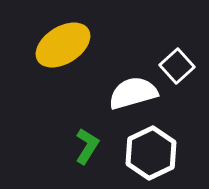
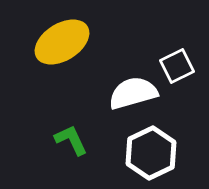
yellow ellipse: moved 1 px left, 3 px up
white square: rotated 16 degrees clockwise
green L-shape: moved 16 px left, 6 px up; rotated 57 degrees counterclockwise
